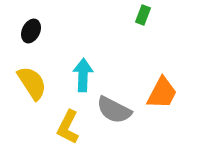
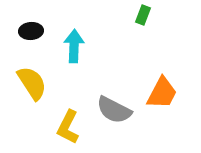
black ellipse: rotated 60 degrees clockwise
cyan arrow: moved 9 px left, 29 px up
